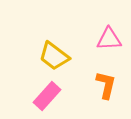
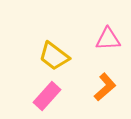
pink triangle: moved 1 px left
orange L-shape: moved 1 px left, 2 px down; rotated 36 degrees clockwise
